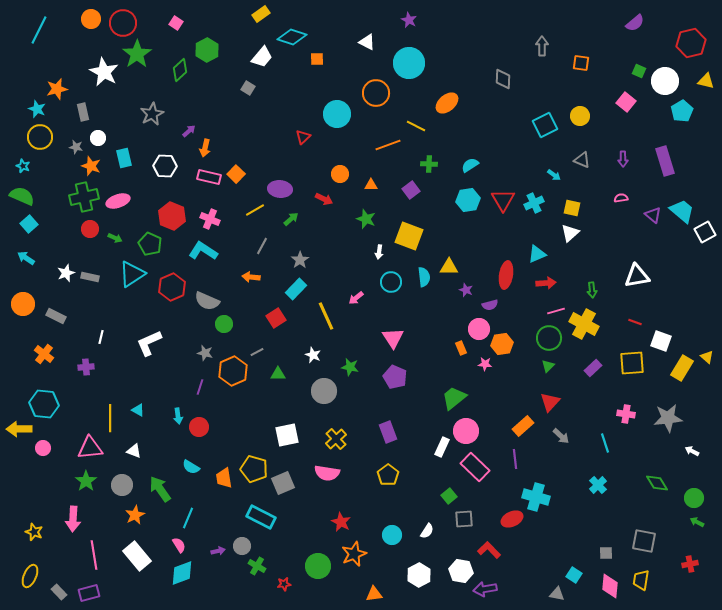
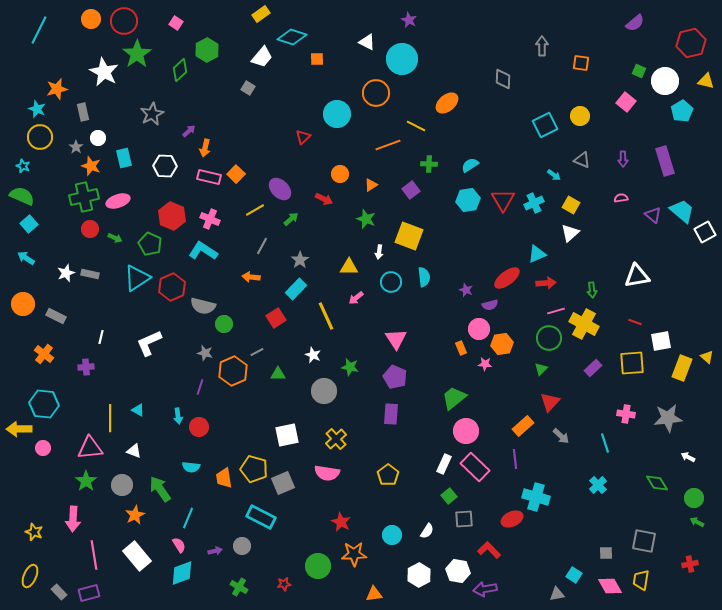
red circle at (123, 23): moved 1 px right, 2 px up
cyan circle at (409, 63): moved 7 px left, 4 px up
gray star at (76, 147): rotated 24 degrees clockwise
orange triangle at (371, 185): rotated 32 degrees counterclockwise
purple ellipse at (280, 189): rotated 40 degrees clockwise
yellow square at (572, 208): moved 1 px left, 3 px up; rotated 18 degrees clockwise
yellow triangle at (449, 267): moved 100 px left
cyan triangle at (132, 274): moved 5 px right, 4 px down
red ellipse at (506, 275): moved 1 px right, 3 px down; rotated 44 degrees clockwise
gray rectangle at (90, 277): moved 3 px up
gray semicircle at (207, 301): moved 4 px left, 5 px down; rotated 10 degrees counterclockwise
pink triangle at (393, 338): moved 3 px right, 1 px down
white square at (661, 341): rotated 30 degrees counterclockwise
green triangle at (548, 366): moved 7 px left, 3 px down
yellow rectangle at (682, 368): rotated 10 degrees counterclockwise
purple rectangle at (388, 432): moved 3 px right, 18 px up; rotated 25 degrees clockwise
white rectangle at (442, 447): moved 2 px right, 17 px down
white arrow at (692, 451): moved 4 px left, 6 px down
cyan semicircle at (191, 467): rotated 24 degrees counterclockwise
purple arrow at (218, 551): moved 3 px left
orange star at (354, 554): rotated 20 degrees clockwise
green cross at (257, 566): moved 18 px left, 21 px down
white hexagon at (461, 571): moved 3 px left
pink diamond at (610, 586): rotated 35 degrees counterclockwise
gray triangle at (557, 594): rotated 21 degrees counterclockwise
